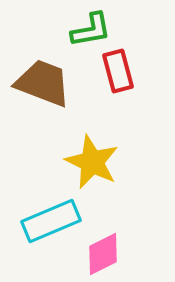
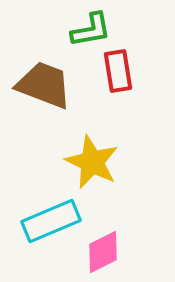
red rectangle: rotated 6 degrees clockwise
brown trapezoid: moved 1 px right, 2 px down
pink diamond: moved 2 px up
